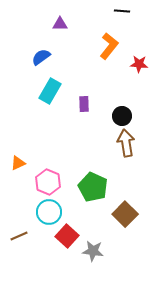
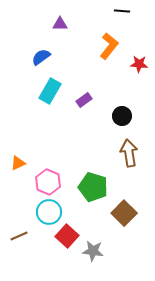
purple rectangle: moved 4 px up; rotated 56 degrees clockwise
brown arrow: moved 3 px right, 10 px down
green pentagon: rotated 8 degrees counterclockwise
brown square: moved 1 px left, 1 px up
